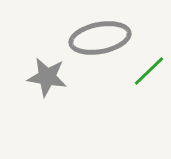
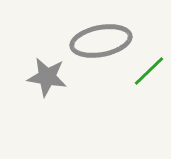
gray ellipse: moved 1 px right, 3 px down
